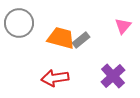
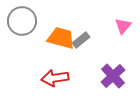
gray circle: moved 3 px right, 2 px up
